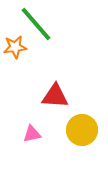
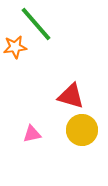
red triangle: moved 16 px right; rotated 12 degrees clockwise
